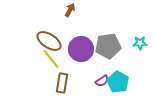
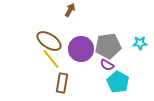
purple semicircle: moved 5 px right, 16 px up; rotated 64 degrees clockwise
